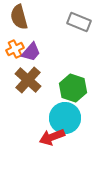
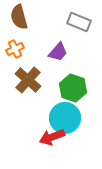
purple trapezoid: moved 27 px right
